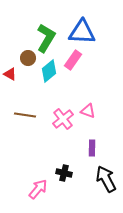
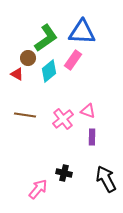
green L-shape: rotated 24 degrees clockwise
red triangle: moved 7 px right
purple rectangle: moved 11 px up
